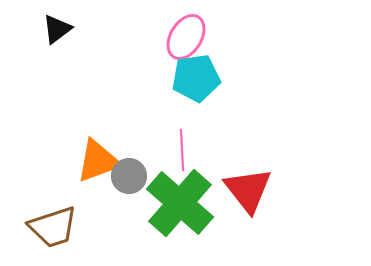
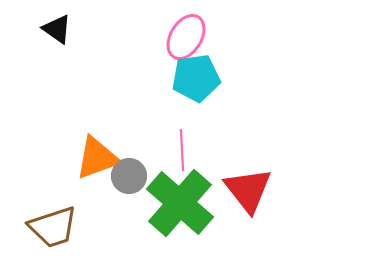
black triangle: rotated 48 degrees counterclockwise
orange triangle: moved 1 px left, 3 px up
